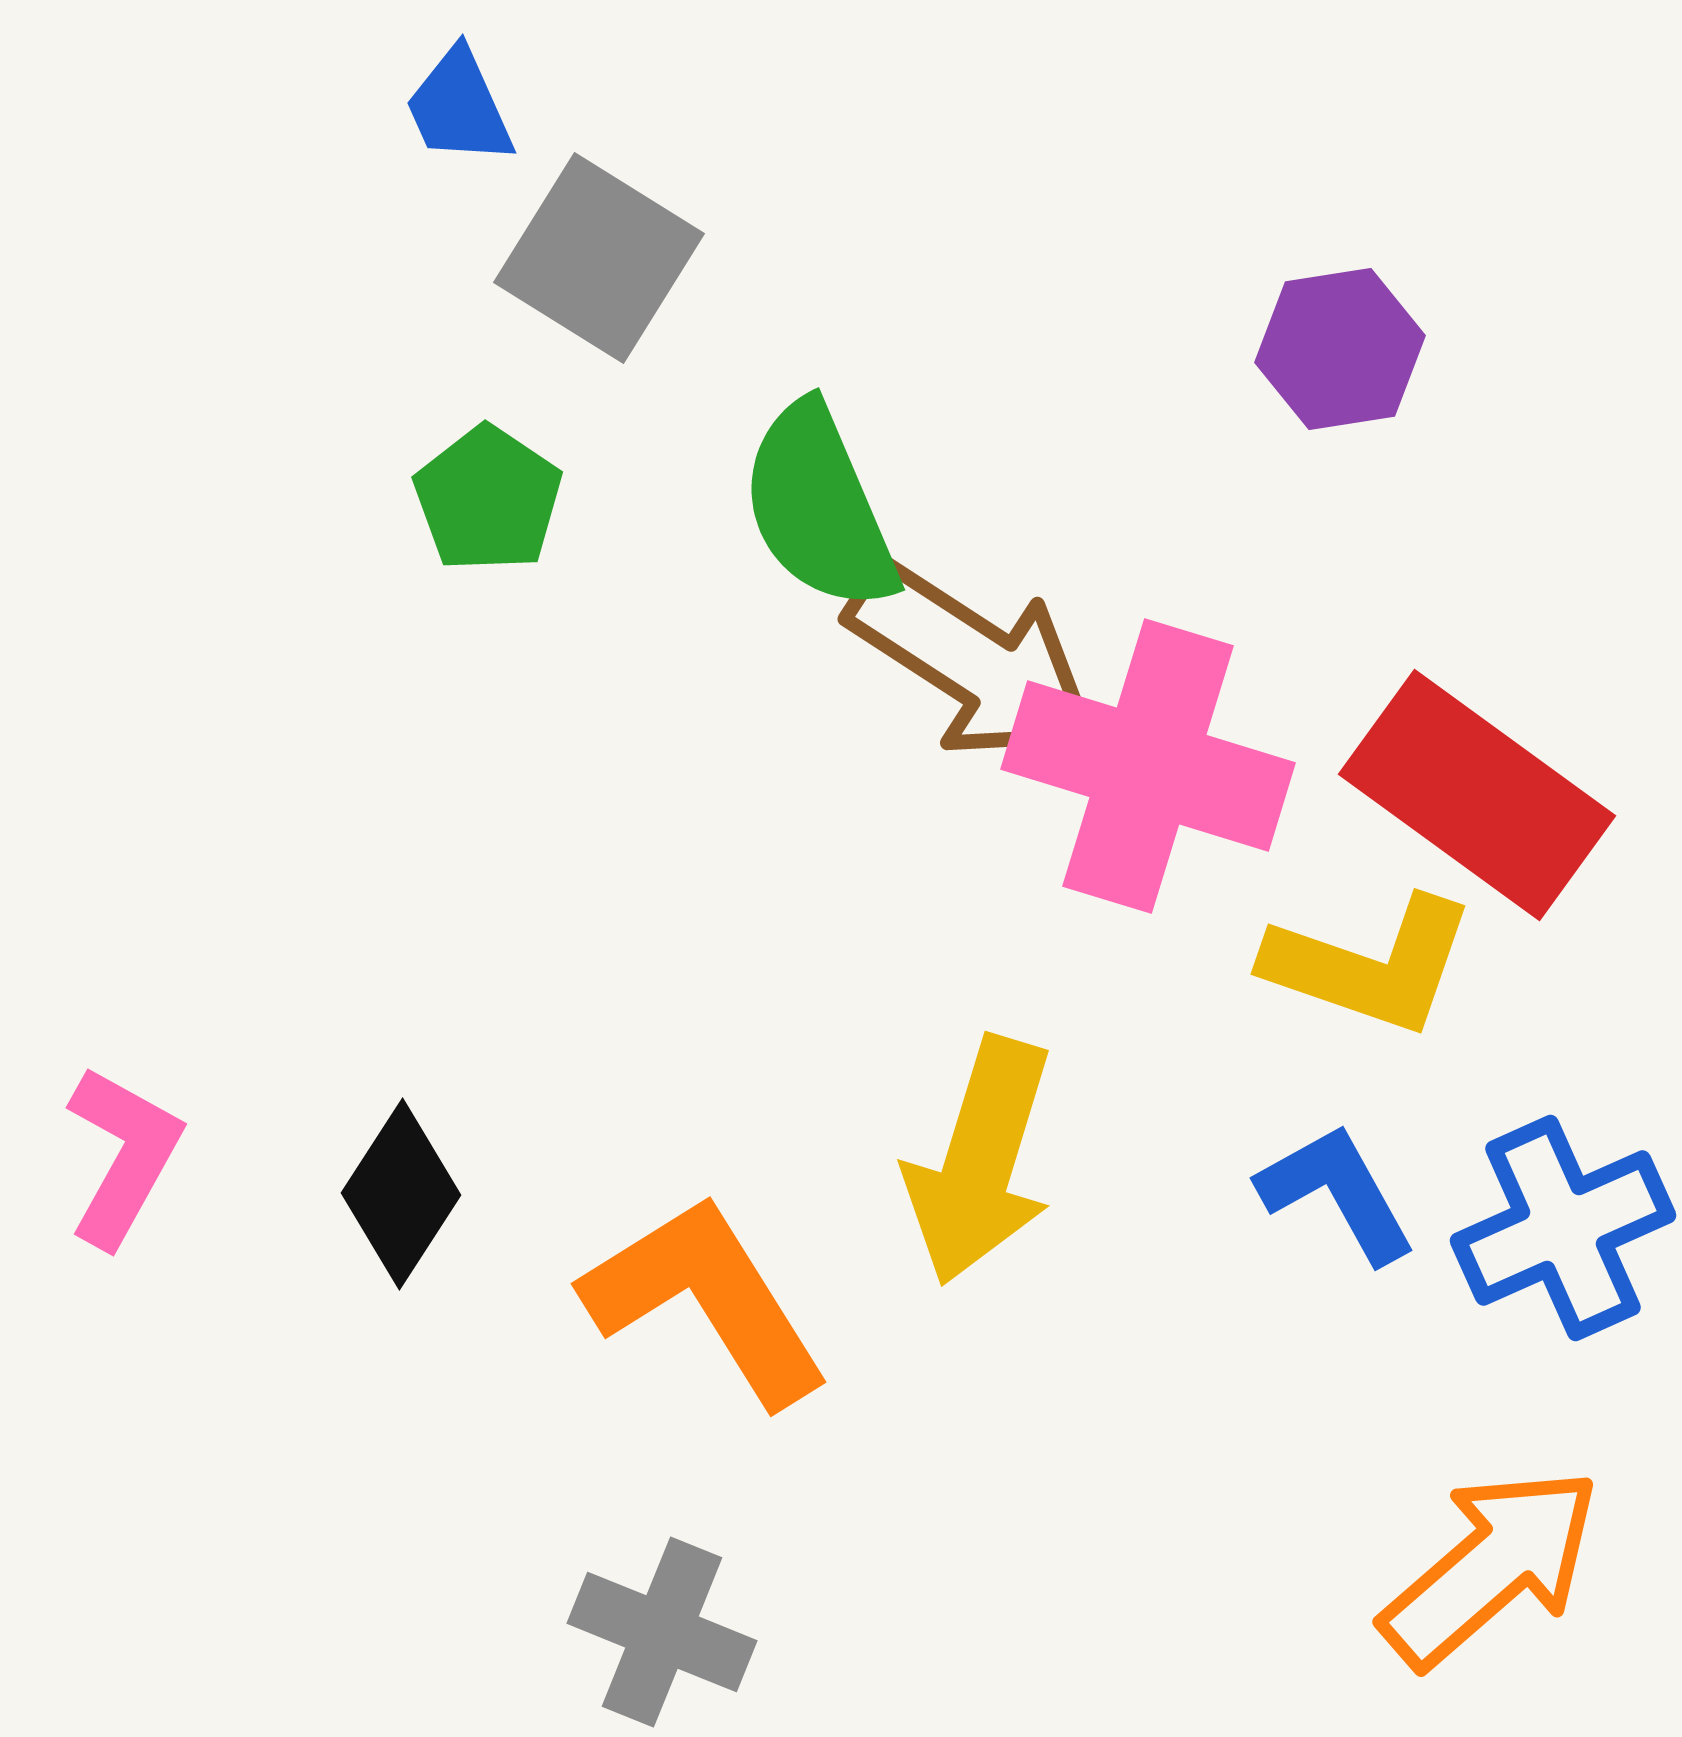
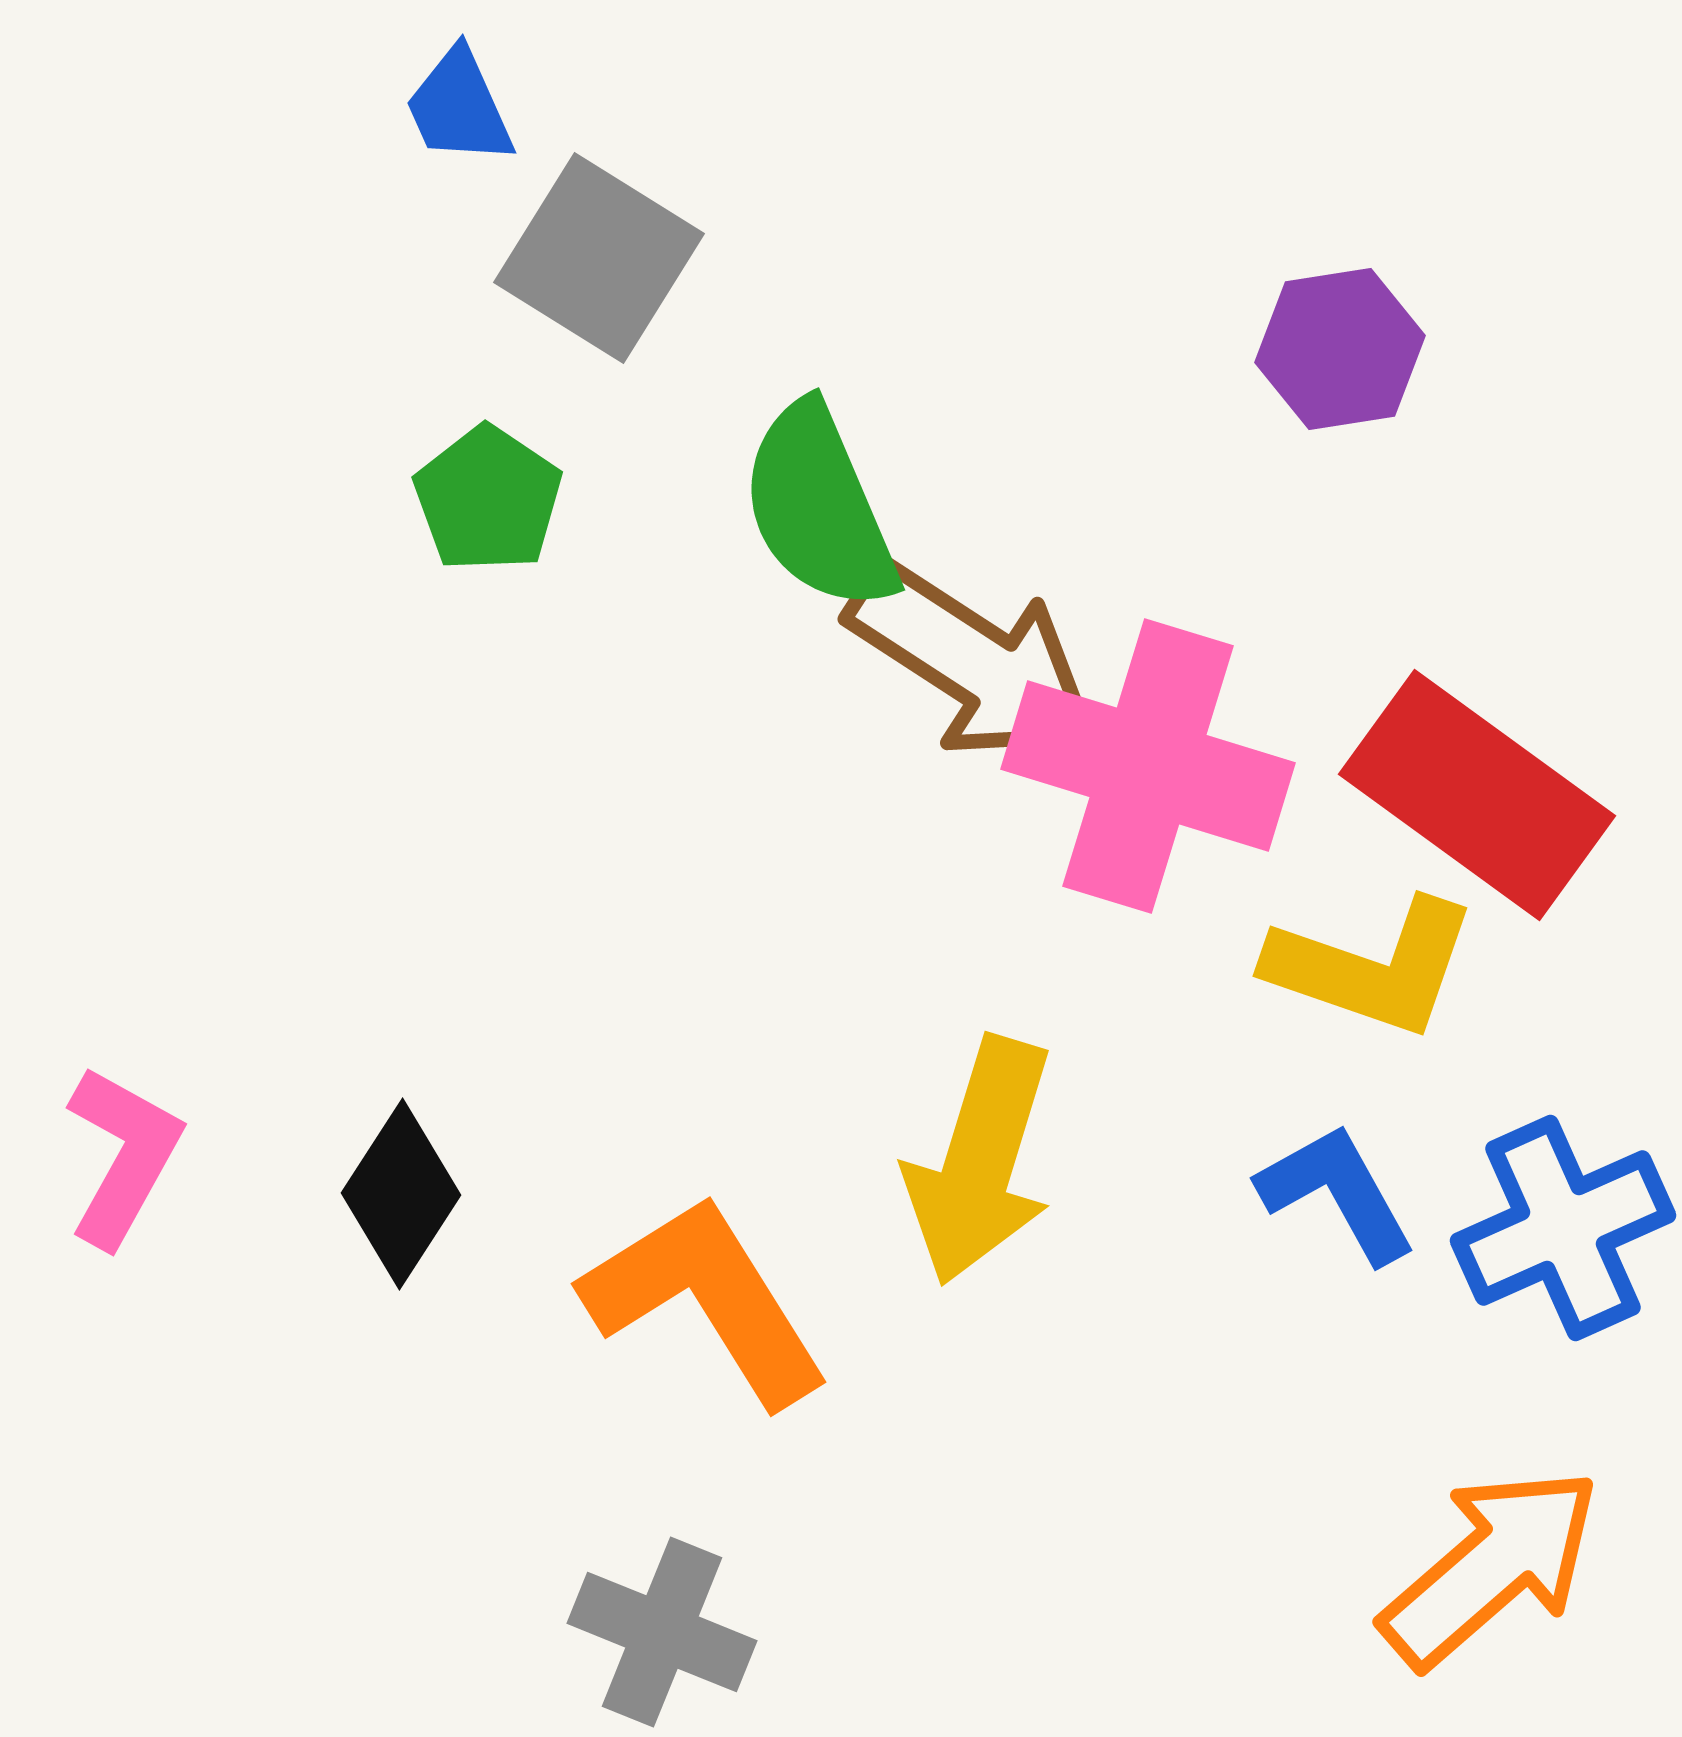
yellow L-shape: moved 2 px right, 2 px down
